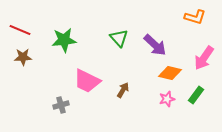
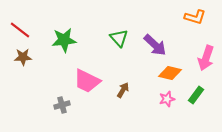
red line: rotated 15 degrees clockwise
pink arrow: moved 2 px right; rotated 15 degrees counterclockwise
gray cross: moved 1 px right
